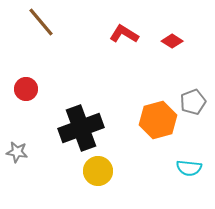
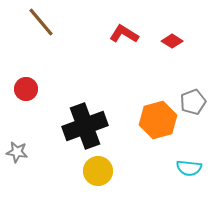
black cross: moved 4 px right, 2 px up
